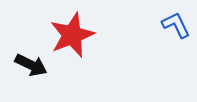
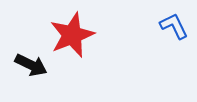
blue L-shape: moved 2 px left, 1 px down
